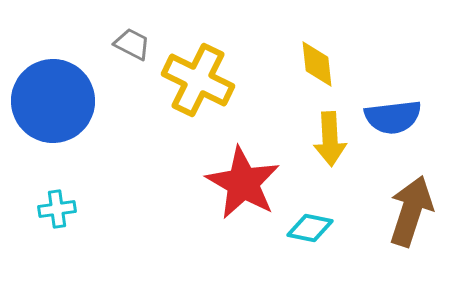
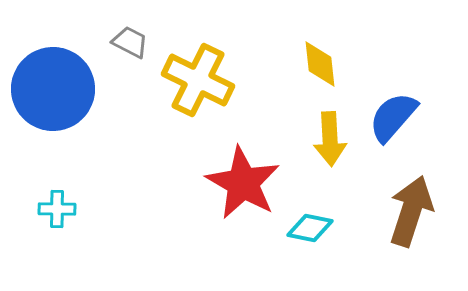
gray trapezoid: moved 2 px left, 2 px up
yellow diamond: moved 3 px right
blue circle: moved 12 px up
blue semicircle: rotated 138 degrees clockwise
cyan cross: rotated 9 degrees clockwise
